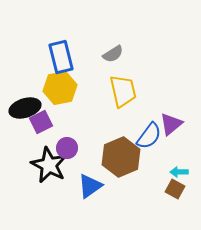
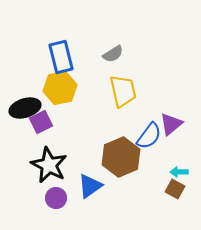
purple circle: moved 11 px left, 50 px down
